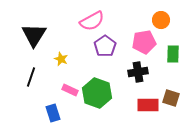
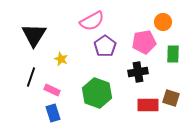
orange circle: moved 2 px right, 2 px down
pink rectangle: moved 18 px left
